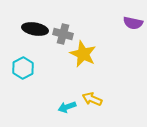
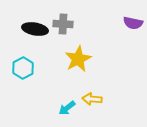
gray cross: moved 10 px up; rotated 12 degrees counterclockwise
yellow star: moved 5 px left, 5 px down; rotated 20 degrees clockwise
yellow arrow: rotated 18 degrees counterclockwise
cyan arrow: moved 1 px down; rotated 18 degrees counterclockwise
